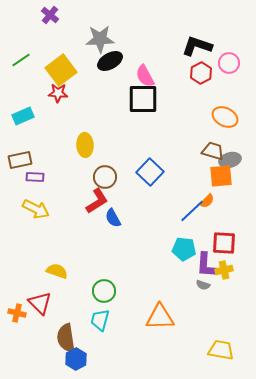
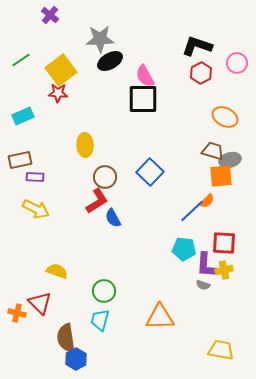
pink circle: moved 8 px right
